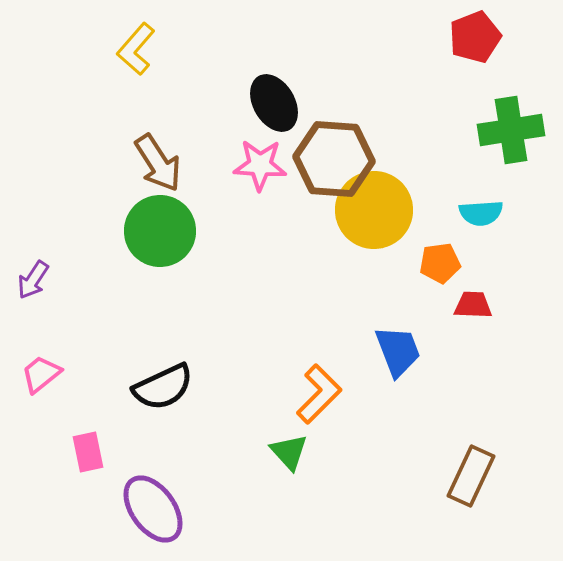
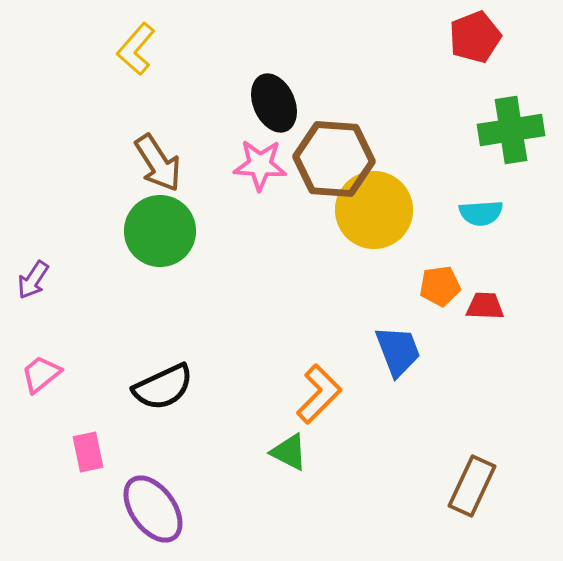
black ellipse: rotated 6 degrees clockwise
orange pentagon: moved 23 px down
red trapezoid: moved 12 px right, 1 px down
green triangle: rotated 21 degrees counterclockwise
brown rectangle: moved 1 px right, 10 px down
